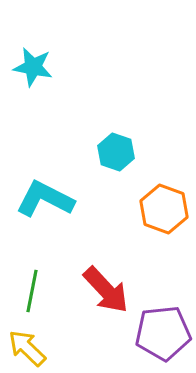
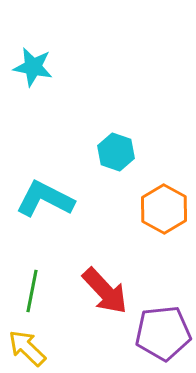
orange hexagon: rotated 9 degrees clockwise
red arrow: moved 1 px left, 1 px down
